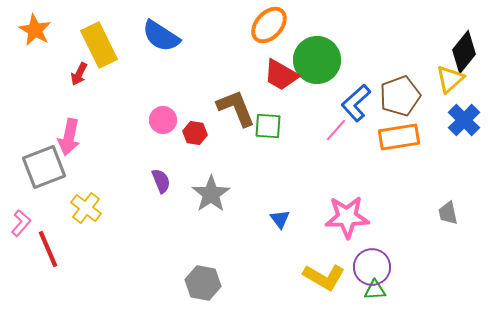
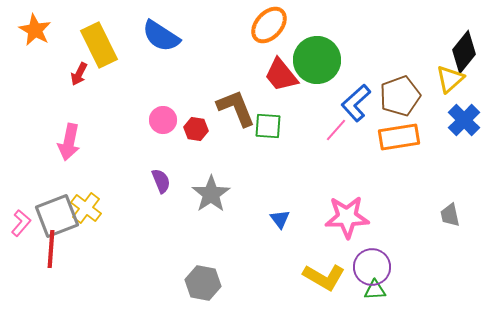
red trapezoid: rotated 21 degrees clockwise
red hexagon: moved 1 px right, 4 px up
pink arrow: moved 5 px down
gray square: moved 13 px right, 49 px down
gray trapezoid: moved 2 px right, 2 px down
red line: moved 3 px right; rotated 27 degrees clockwise
